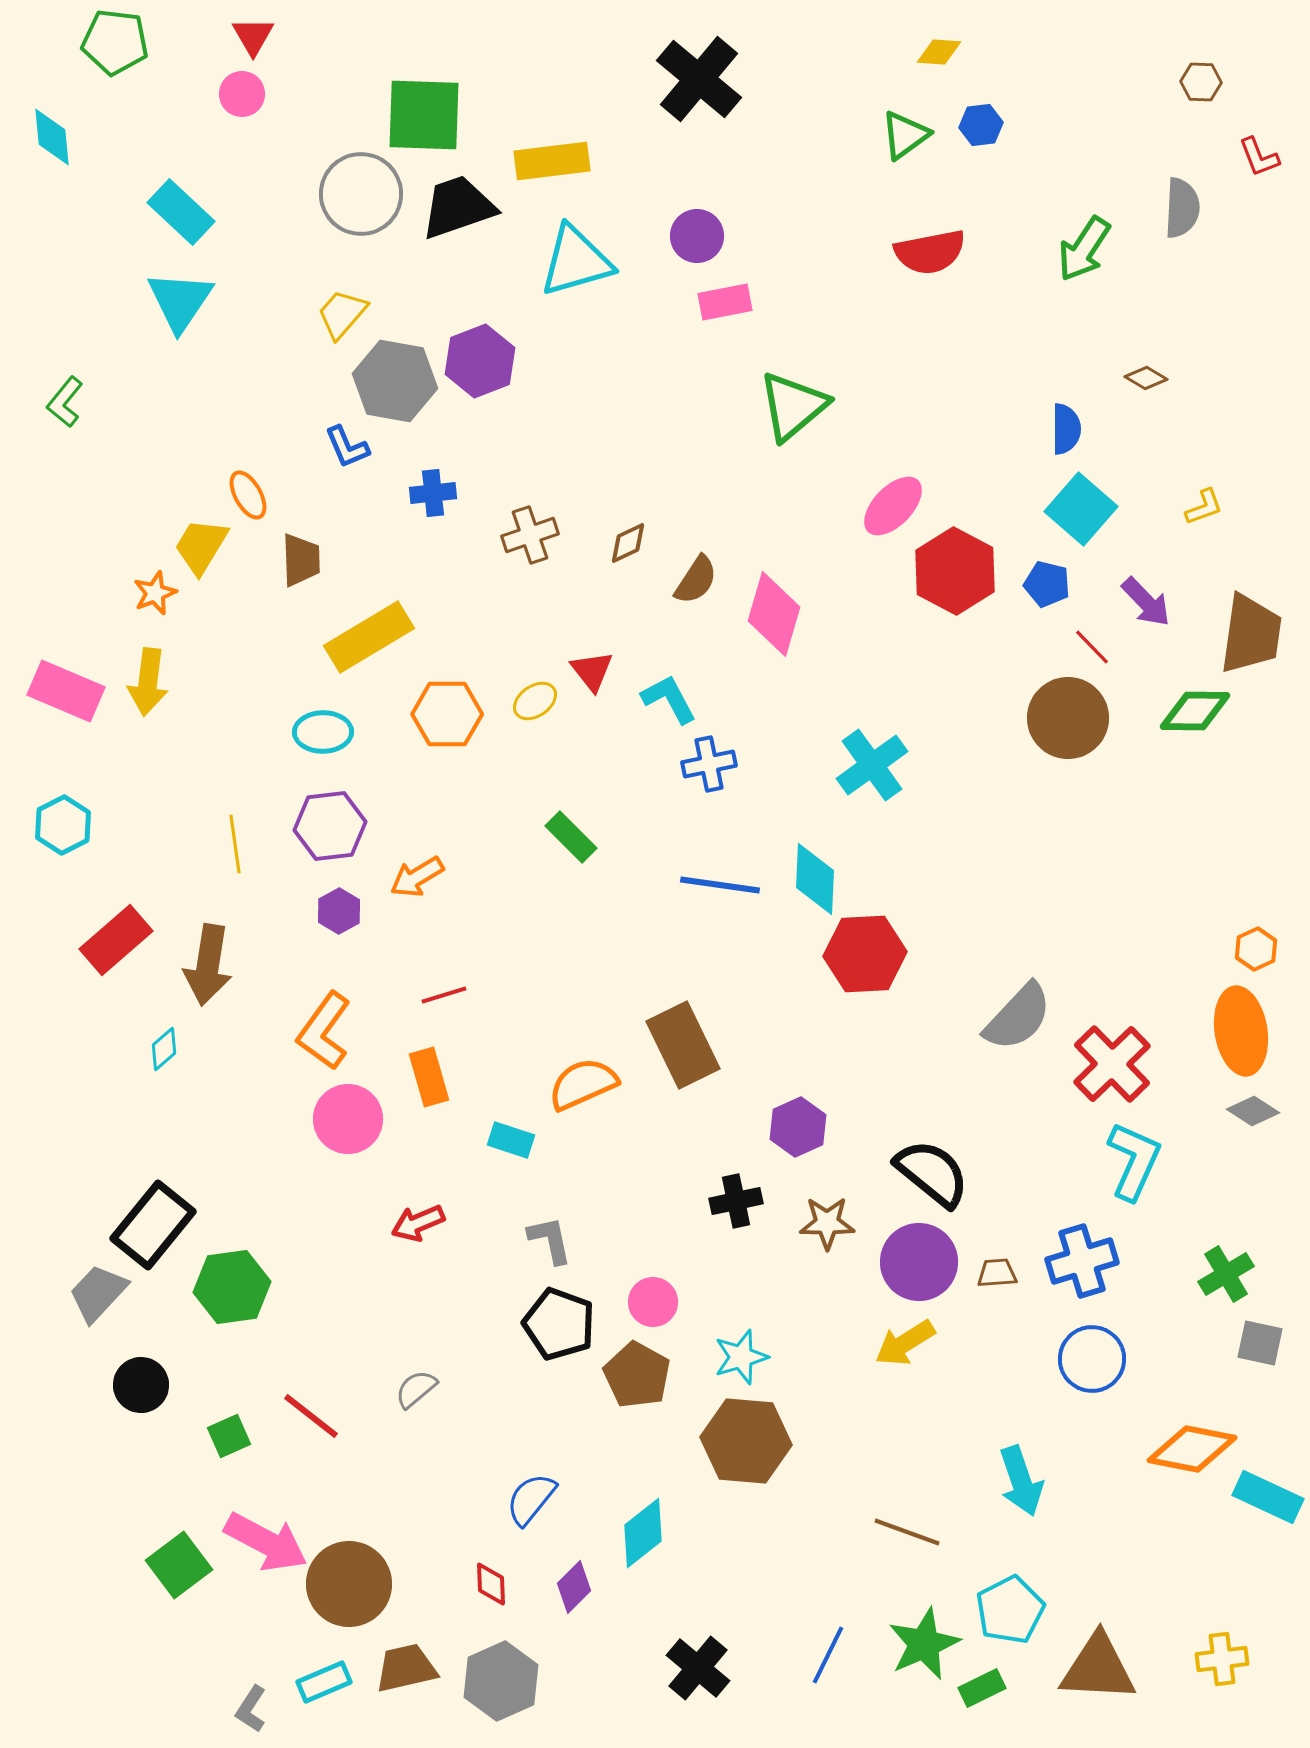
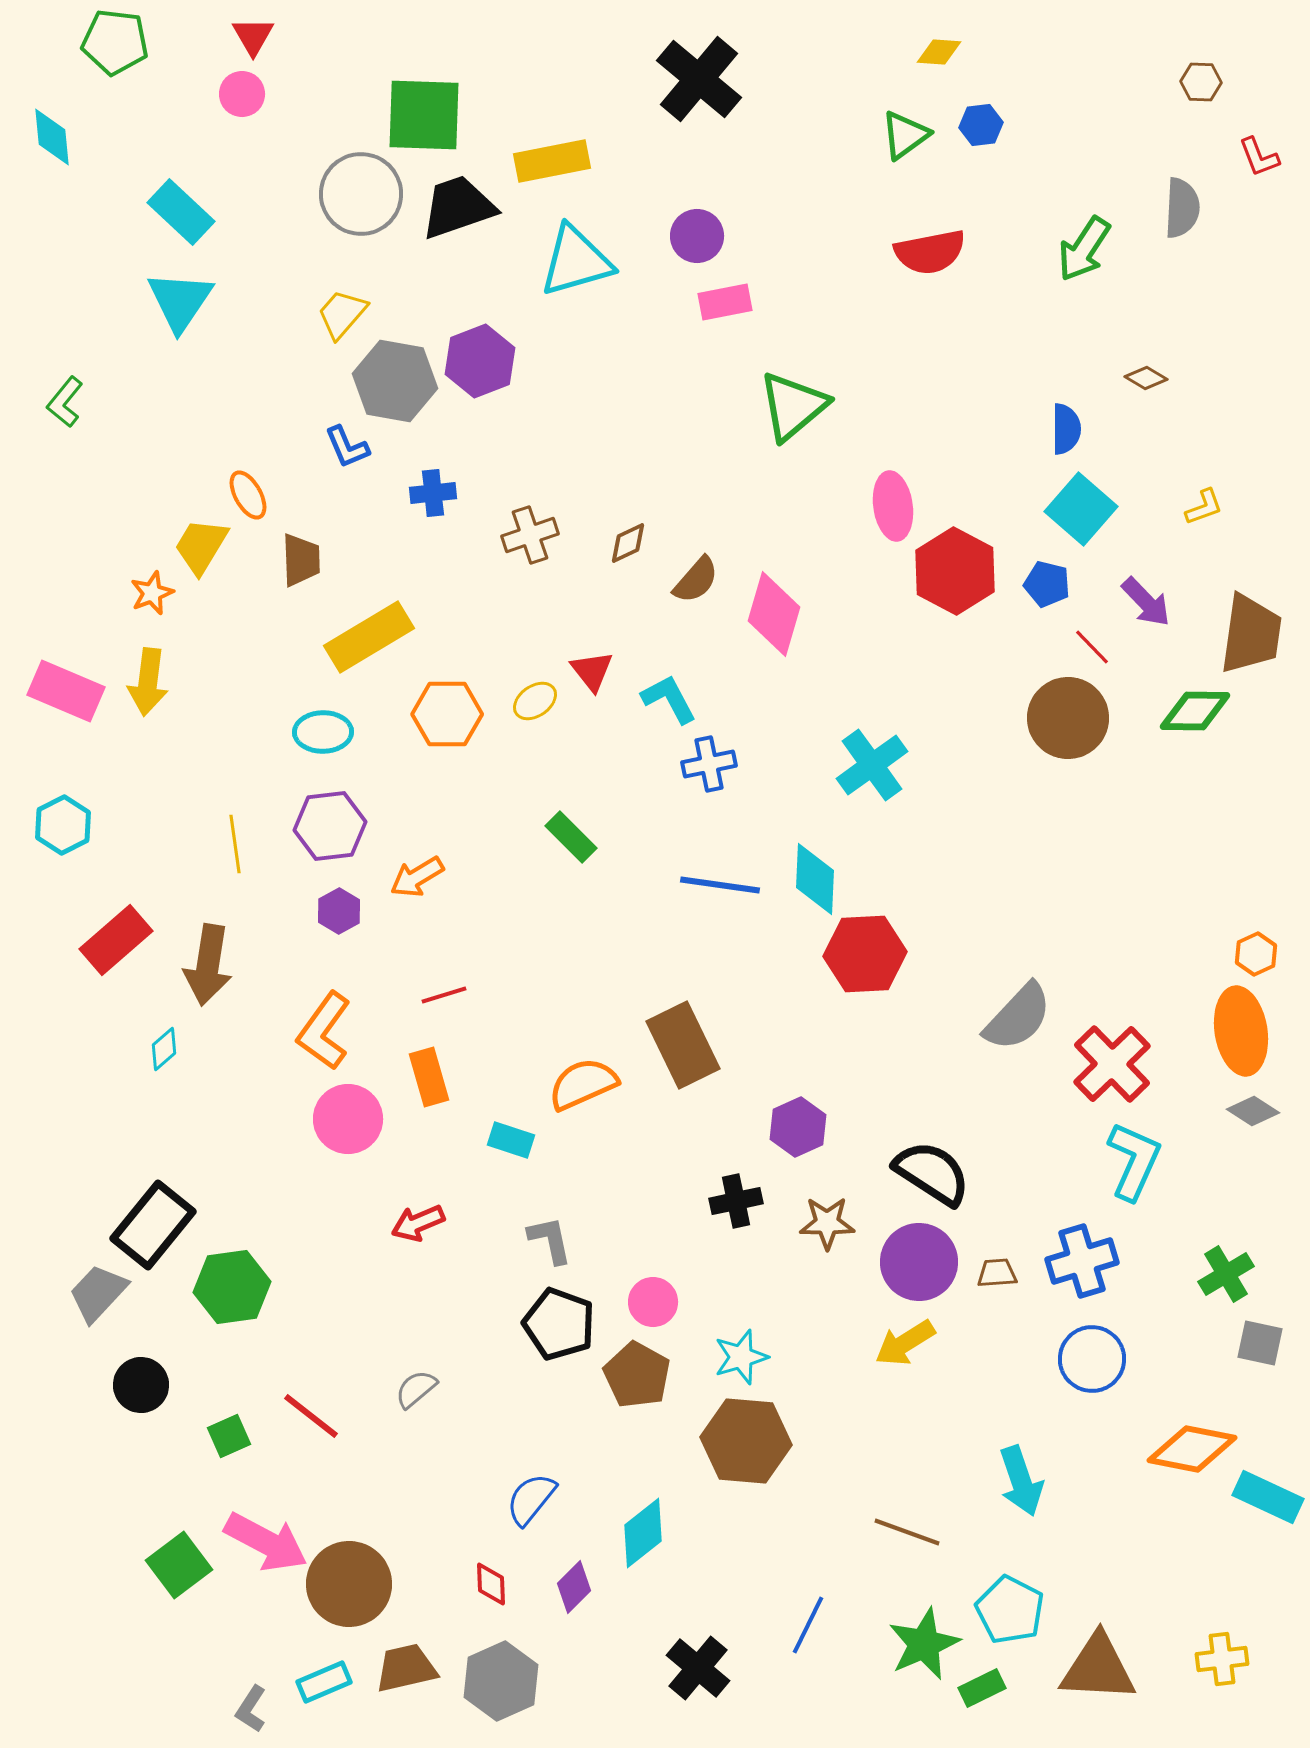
yellow rectangle at (552, 161): rotated 4 degrees counterclockwise
pink ellipse at (893, 506): rotated 52 degrees counterclockwise
brown semicircle at (696, 580): rotated 8 degrees clockwise
orange star at (155, 593): moved 3 px left
orange hexagon at (1256, 949): moved 5 px down
black semicircle at (932, 1173): rotated 6 degrees counterclockwise
cyan pentagon at (1010, 1610): rotated 18 degrees counterclockwise
blue line at (828, 1655): moved 20 px left, 30 px up
